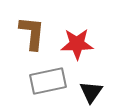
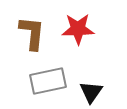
red star: moved 1 px right, 15 px up
